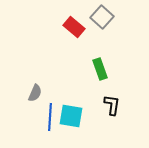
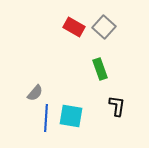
gray square: moved 2 px right, 10 px down
red rectangle: rotated 10 degrees counterclockwise
gray semicircle: rotated 18 degrees clockwise
black L-shape: moved 5 px right, 1 px down
blue line: moved 4 px left, 1 px down
